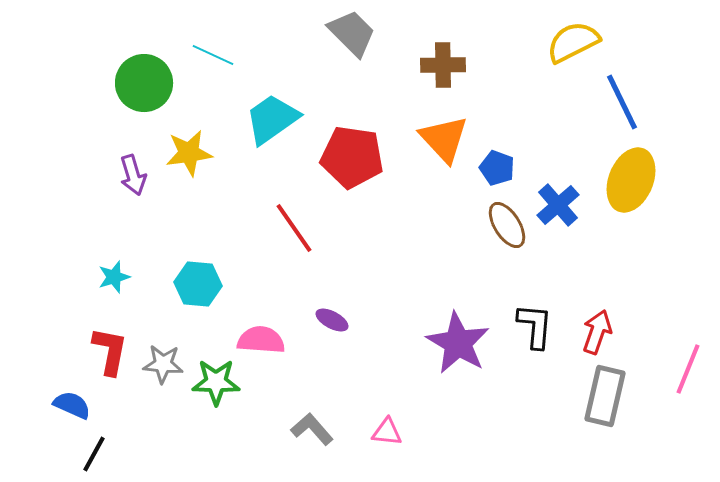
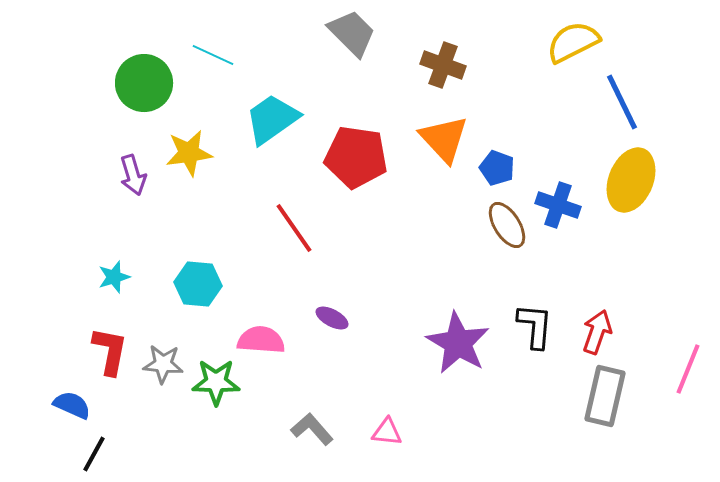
brown cross: rotated 21 degrees clockwise
red pentagon: moved 4 px right
blue cross: rotated 30 degrees counterclockwise
purple ellipse: moved 2 px up
